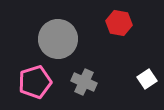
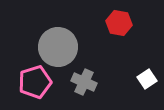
gray circle: moved 8 px down
